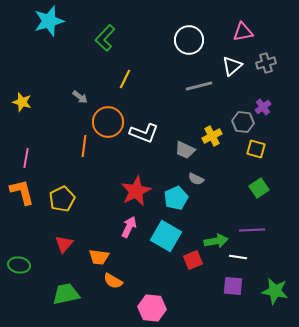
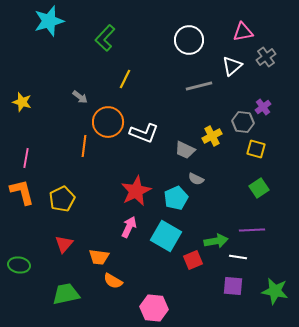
gray cross: moved 6 px up; rotated 18 degrees counterclockwise
pink hexagon: moved 2 px right
